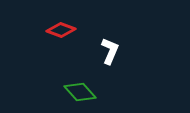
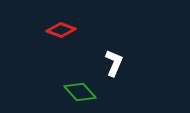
white L-shape: moved 4 px right, 12 px down
